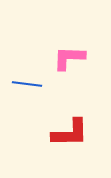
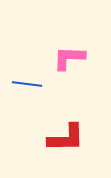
red L-shape: moved 4 px left, 5 px down
